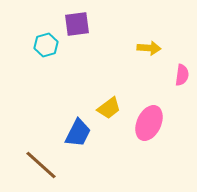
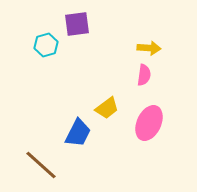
pink semicircle: moved 38 px left
yellow trapezoid: moved 2 px left
